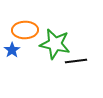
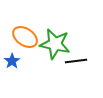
orange ellipse: moved 7 px down; rotated 35 degrees clockwise
blue star: moved 11 px down
